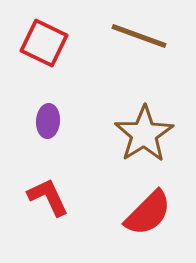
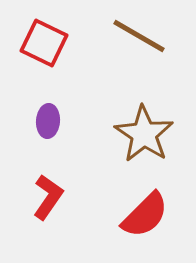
brown line: rotated 10 degrees clockwise
brown star: rotated 6 degrees counterclockwise
red L-shape: rotated 60 degrees clockwise
red semicircle: moved 3 px left, 2 px down
